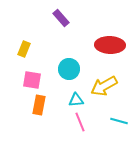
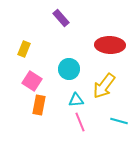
pink square: moved 1 px down; rotated 24 degrees clockwise
yellow arrow: rotated 24 degrees counterclockwise
